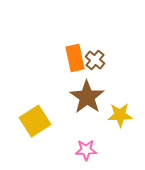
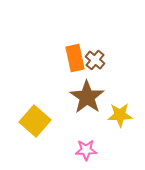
yellow square: rotated 16 degrees counterclockwise
